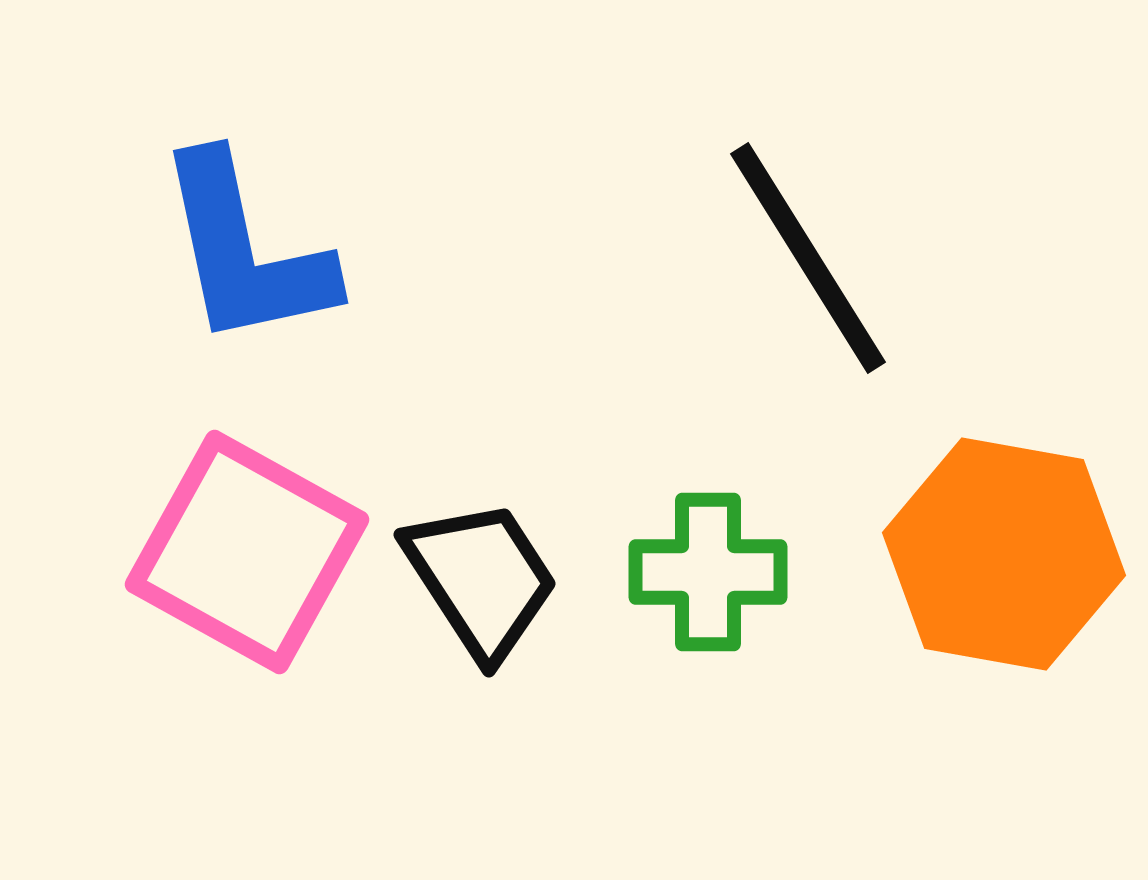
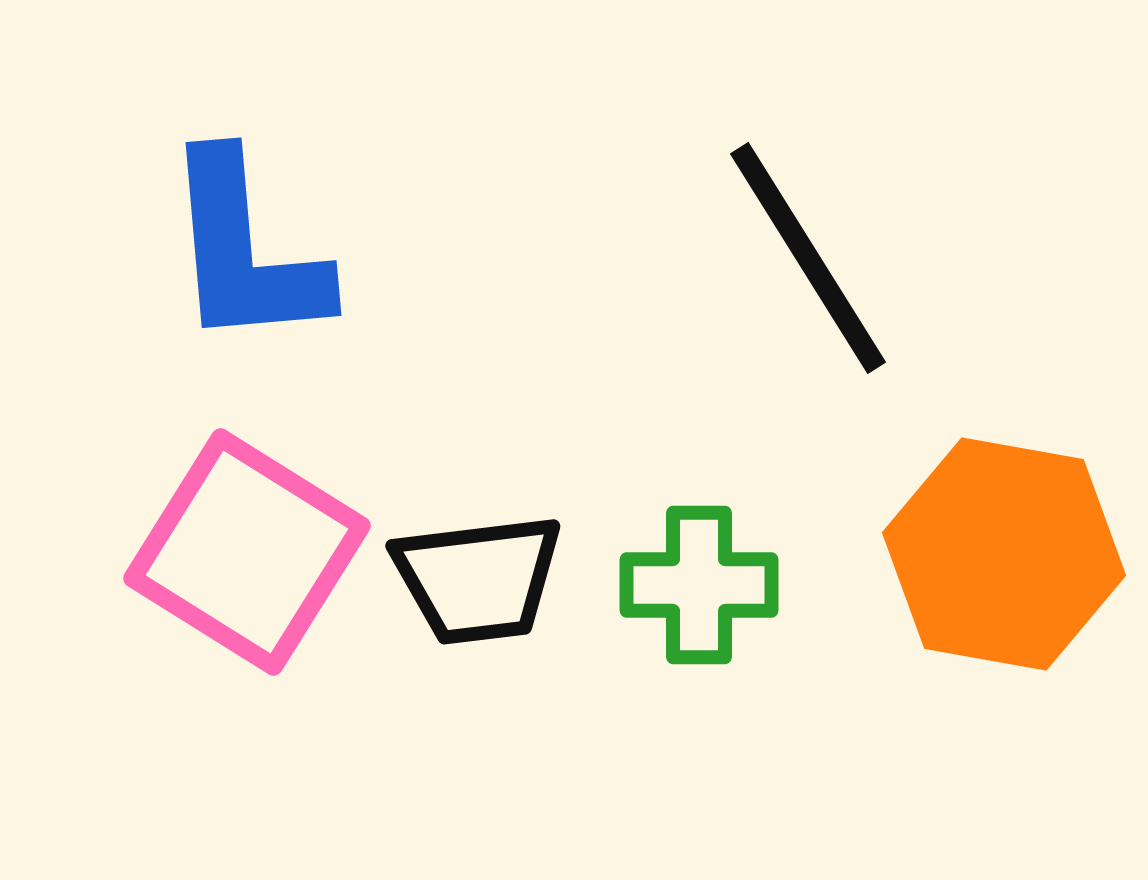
blue L-shape: rotated 7 degrees clockwise
pink square: rotated 3 degrees clockwise
green cross: moved 9 px left, 13 px down
black trapezoid: moved 3 px left; rotated 116 degrees clockwise
